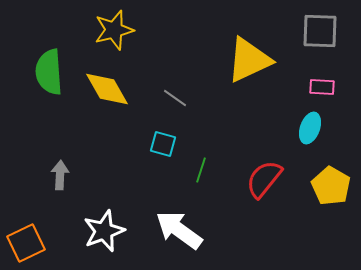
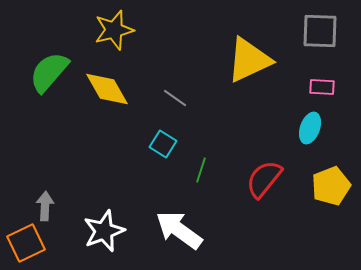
green semicircle: rotated 45 degrees clockwise
cyan square: rotated 16 degrees clockwise
gray arrow: moved 15 px left, 31 px down
yellow pentagon: rotated 21 degrees clockwise
